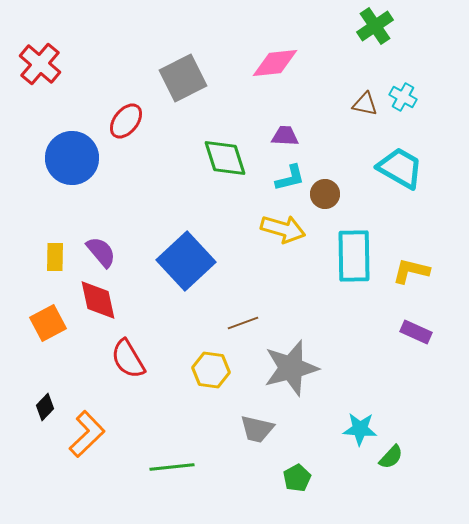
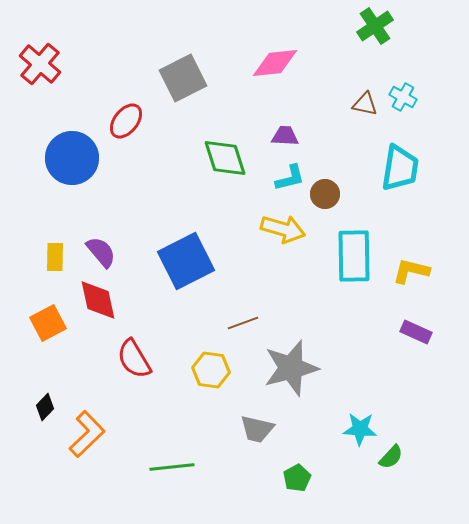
cyan trapezoid: rotated 69 degrees clockwise
blue square: rotated 16 degrees clockwise
red semicircle: moved 6 px right
